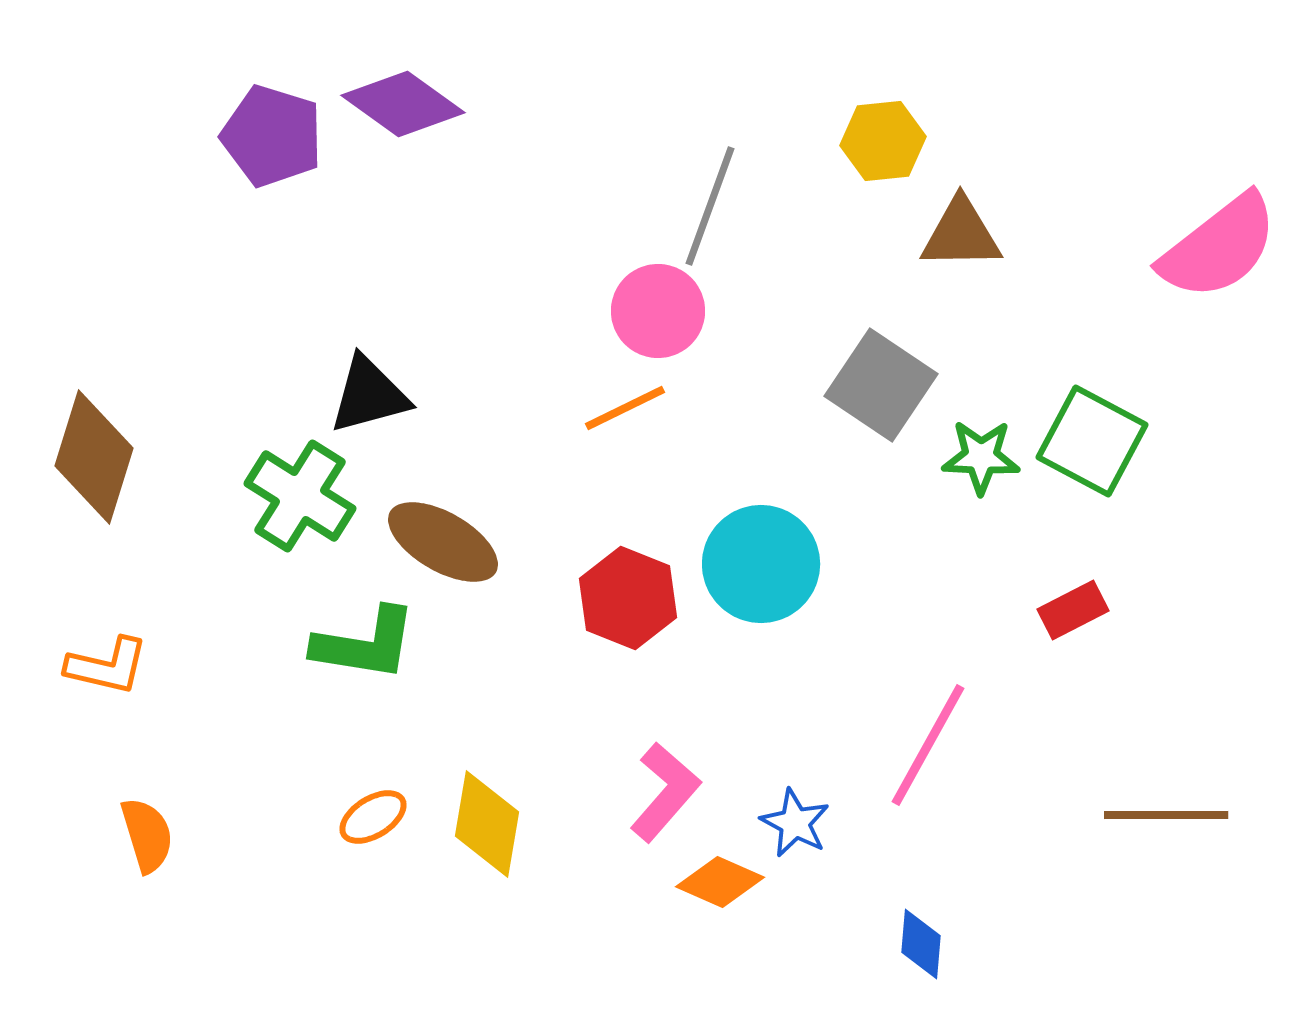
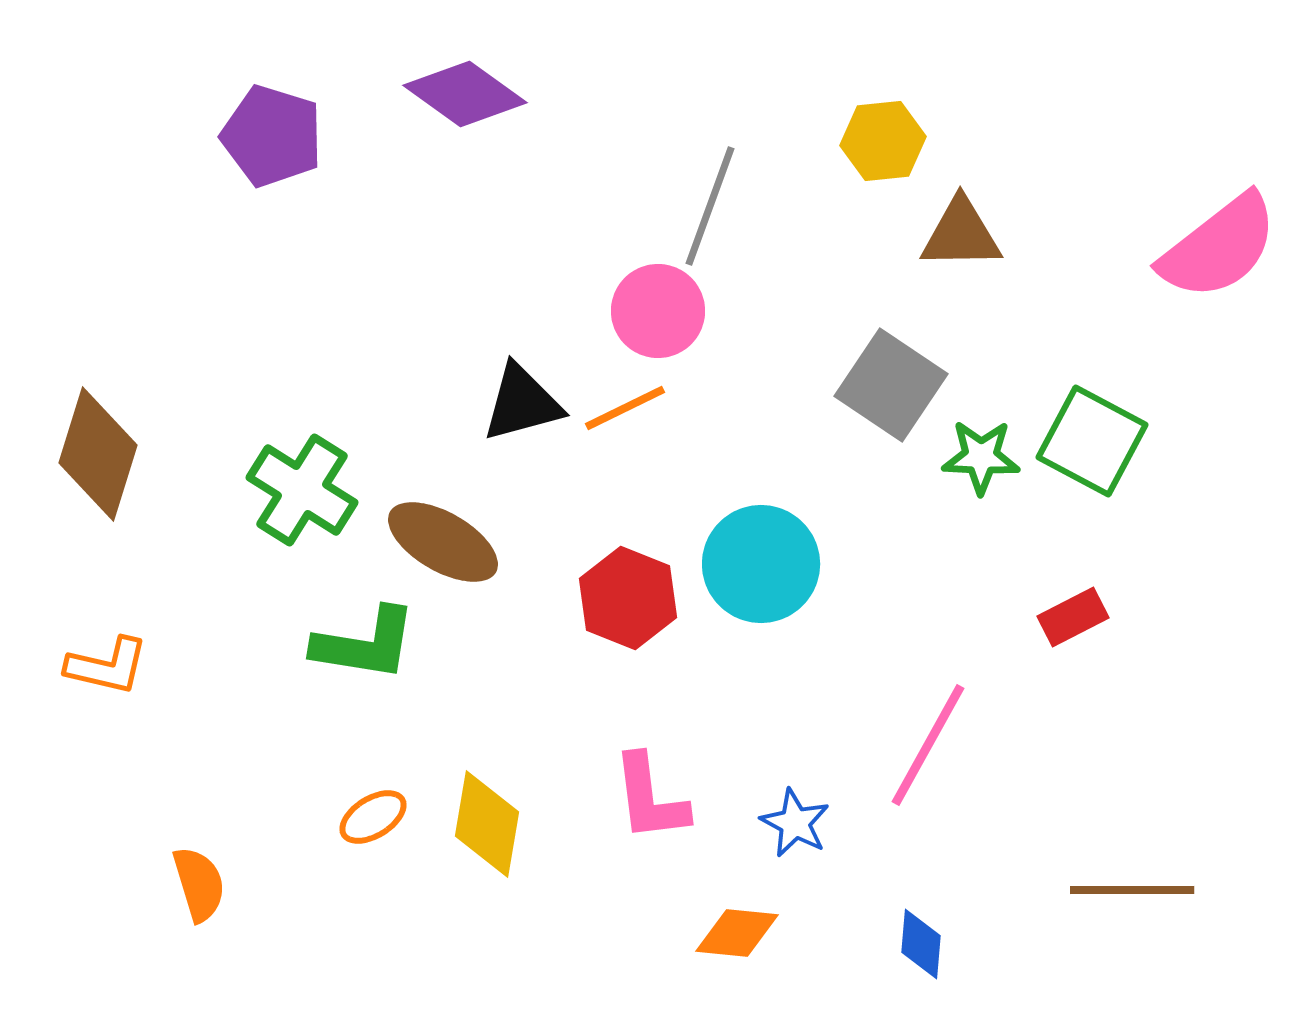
purple diamond: moved 62 px right, 10 px up
gray square: moved 10 px right
black triangle: moved 153 px right, 8 px down
brown diamond: moved 4 px right, 3 px up
green cross: moved 2 px right, 6 px up
red rectangle: moved 7 px down
pink L-shape: moved 15 px left, 6 px down; rotated 132 degrees clockwise
brown line: moved 34 px left, 75 px down
orange semicircle: moved 52 px right, 49 px down
orange diamond: moved 17 px right, 51 px down; rotated 18 degrees counterclockwise
